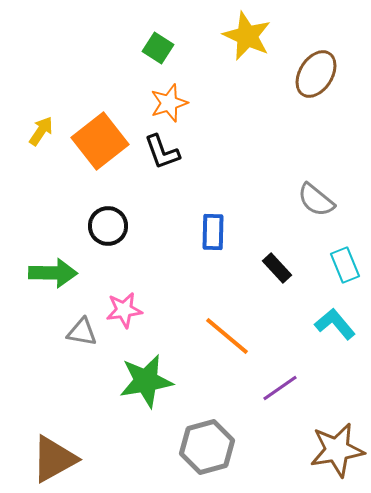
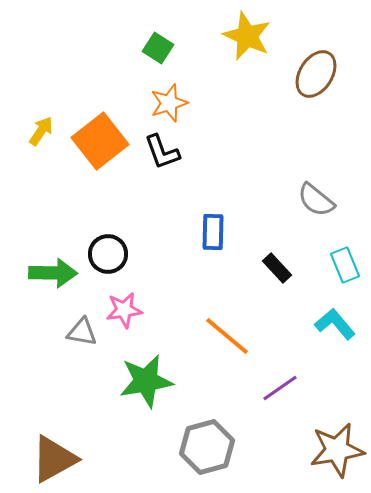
black circle: moved 28 px down
